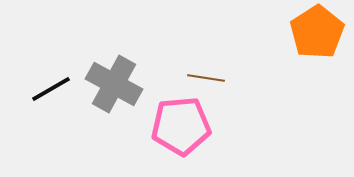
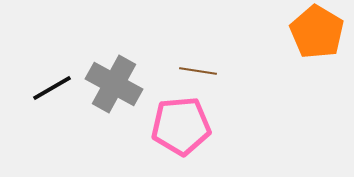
orange pentagon: rotated 8 degrees counterclockwise
brown line: moved 8 px left, 7 px up
black line: moved 1 px right, 1 px up
